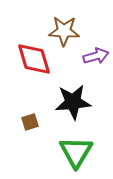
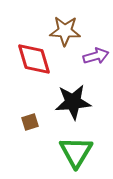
brown star: moved 1 px right
